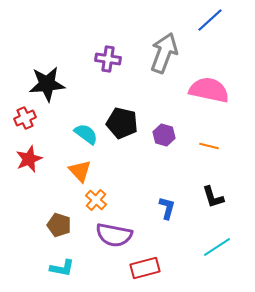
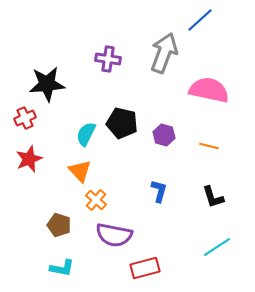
blue line: moved 10 px left
cyan semicircle: rotated 100 degrees counterclockwise
blue L-shape: moved 8 px left, 17 px up
